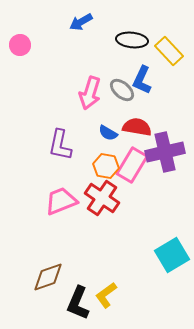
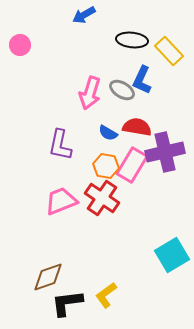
blue arrow: moved 3 px right, 7 px up
gray ellipse: rotated 10 degrees counterclockwise
black L-shape: moved 11 px left; rotated 60 degrees clockwise
